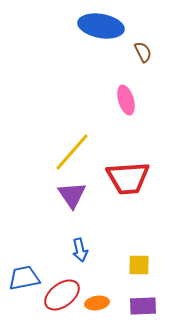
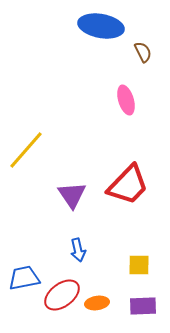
yellow line: moved 46 px left, 2 px up
red trapezoid: moved 7 px down; rotated 42 degrees counterclockwise
blue arrow: moved 2 px left
